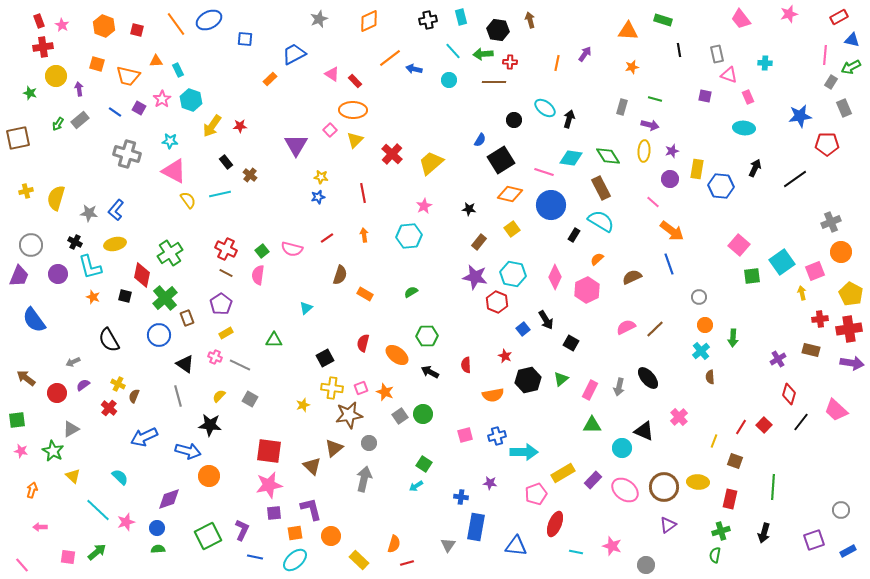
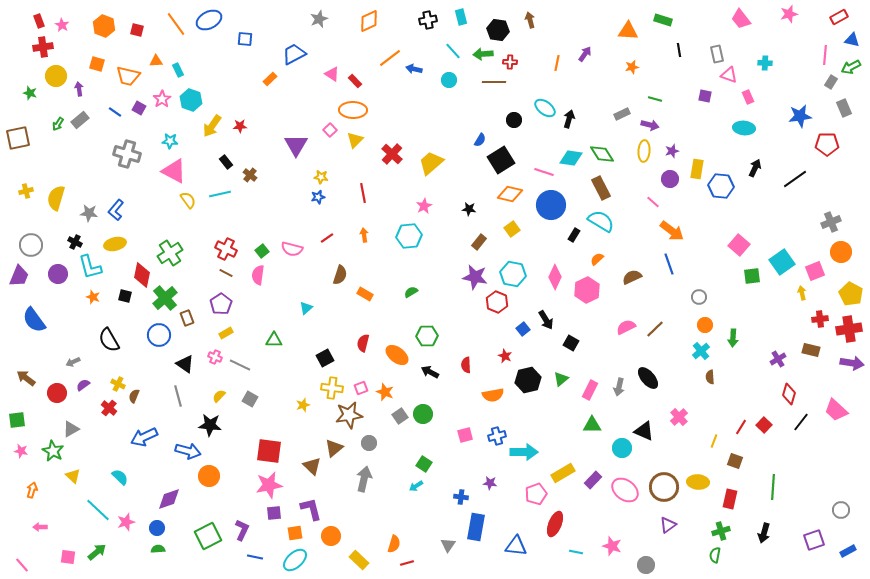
gray rectangle at (622, 107): moved 7 px down; rotated 49 degrees clockwise
green diamond at (608, 156): moved 6 px left, 2 px up
